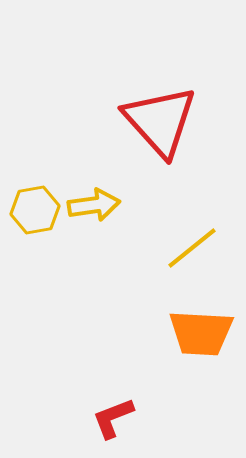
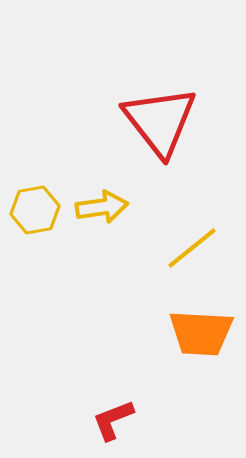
red triangle: rotated 4 degrees clockwise
yellow arrow: moved 8 px right, 2 px down
red L-shape: moved 2 px down
